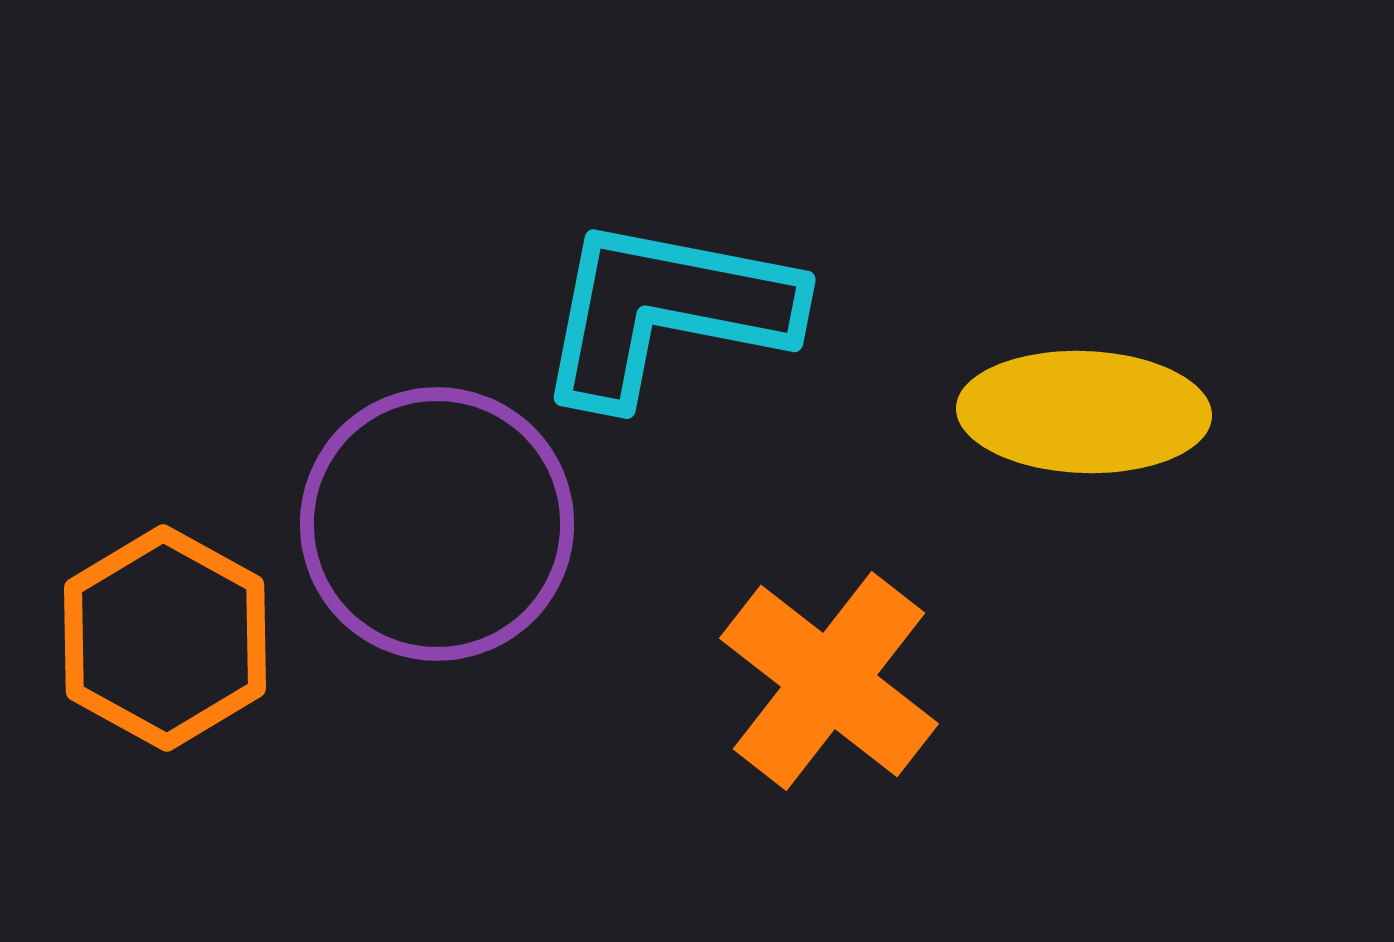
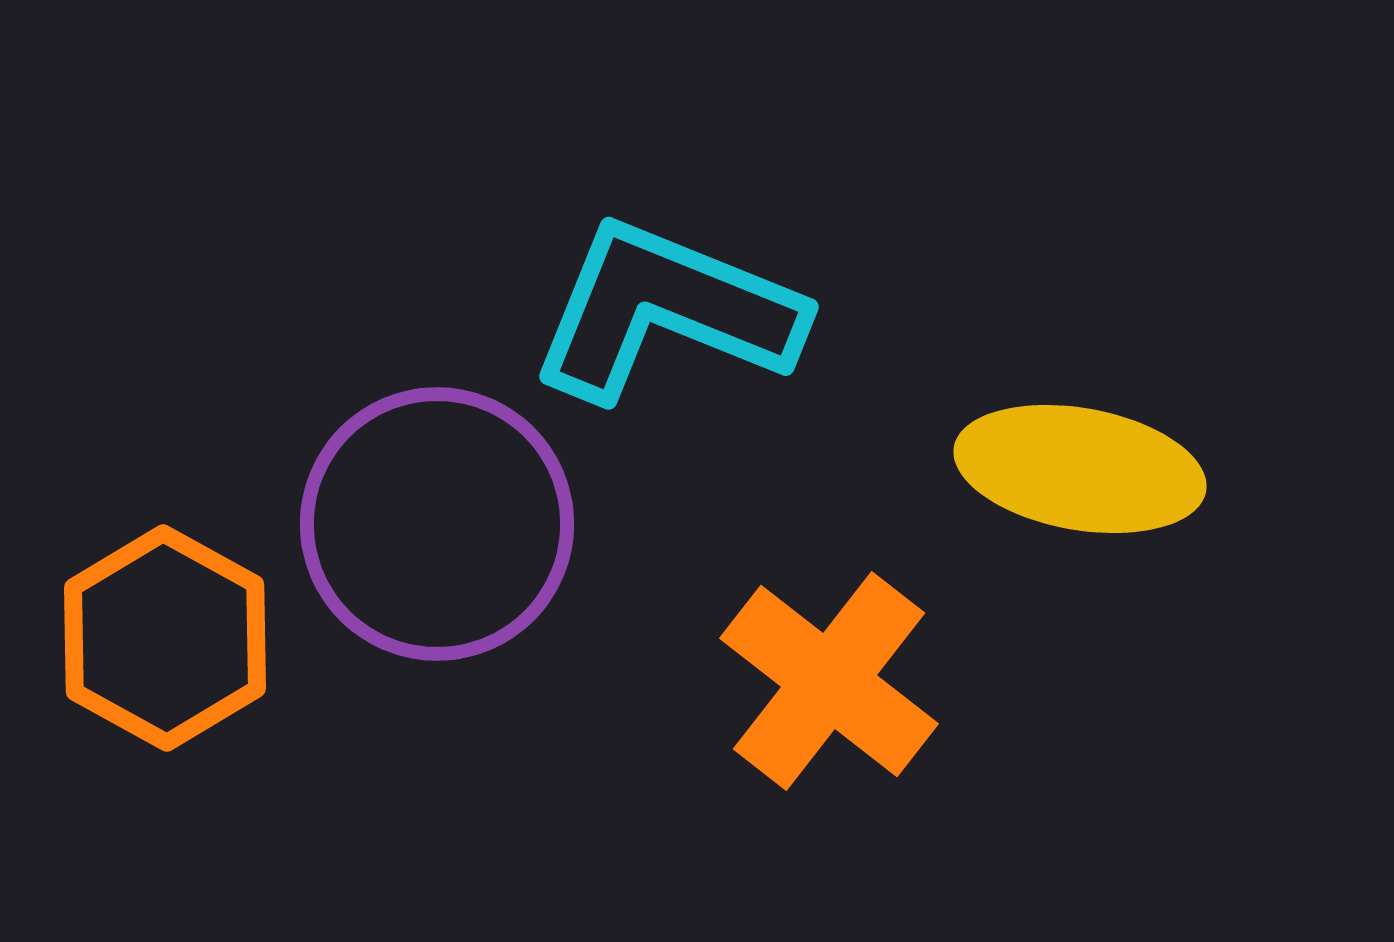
cyan L-shape: rotated 11 degrees clockwise
yellow ellipse: moved 4 px left, 57 px down; rotated 8 degrees clockwise
